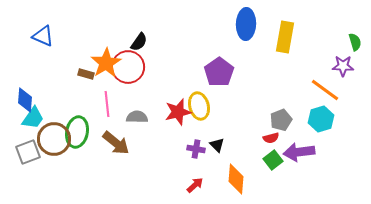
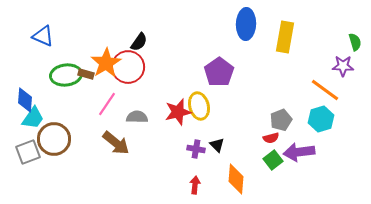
pink line: rotated 40 degrees clockwise
green ellipse: moved 11 px left, 57 px up; rotated 72 degrees clockwise
red arrow: rotated 42 degrees counterclockwise
